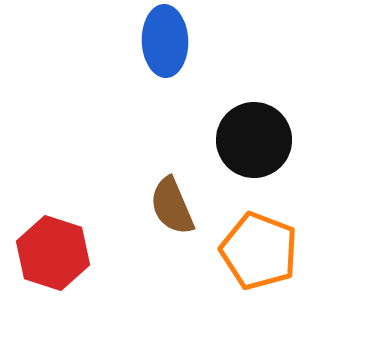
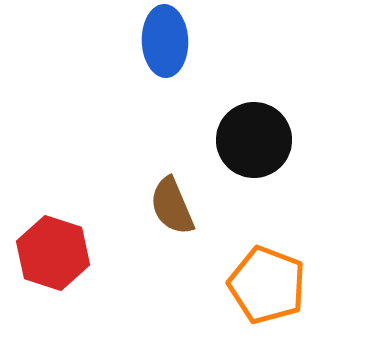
orange pentagon: moved 8 px right, 34 px down
